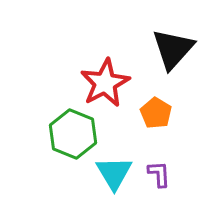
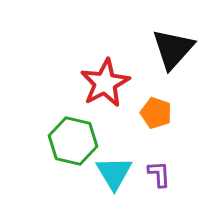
orange pentagon: rotated 12 degrees counterclockwise
green hexagon: moved 7 px down; rotated 9 degrees counterclockwise
